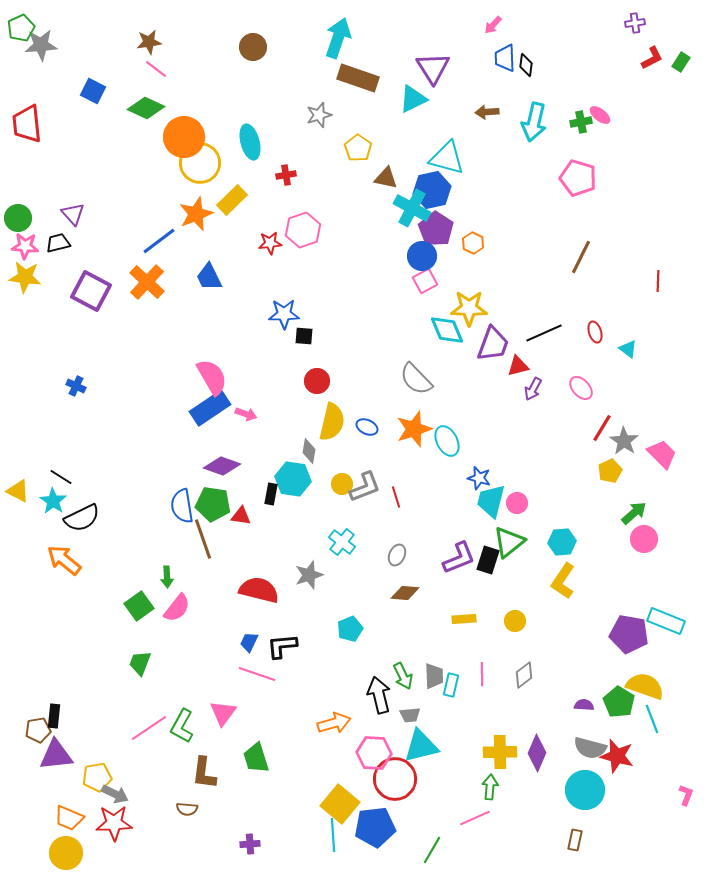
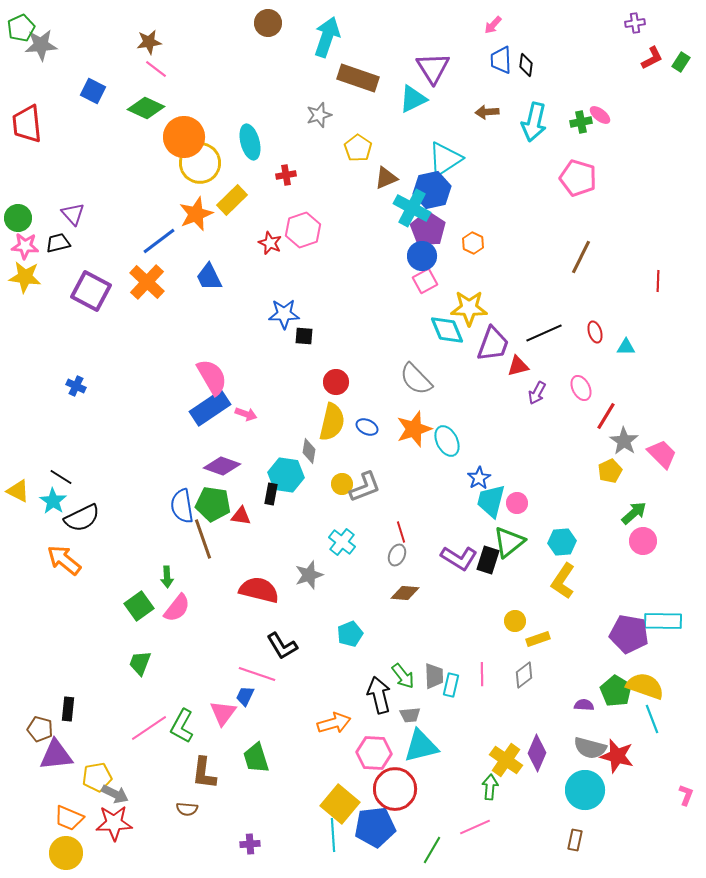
cyan arrow at (338, 38): moved 11 px left, 1 px up
brown circle at (253, 47): moved 15 px right, 24 px up
blue trapezoid at (505, 58): moved 4 px left, 2 px down
cyan triangle at (447, 158): moved 2 px left, 1 px down; rotated 48 degrees counterclockwise
brown triangle at (386, 178): rotated 35 degrees counterclockwise
purple pentagon at (436, 229): moved 8 px left
red star at (270, 243): rotated 30 degrees clockwise
cyan triangle at (628, 349): moved 2 px left, 2 px up; rotated 36 degrees counterclockwise
red circle at (317, 381): moved 19 px right, 1 px down
pink ellipse at (581, 388): rotated 15 degrees clockwise
purple arrow at (533, 389): moved 4 px right, 4 px down
red line at (602, 428): moved 4 px right, 12 px up
blue star at (479, 478): rotated 25 degrees clockwise
cyan hexagon at (293, 479): moved 7 px left, 4 px up
red line at (396, 497): moved 5 px right, 35 px down
pink circle at (644, 539): moved 1 px left, 2 px down
purple L-shape at (459, 558): rotated 54 degrees clockwise
yellow rectangle at (464, 619): moved 74 px right, 20 px down; rotated 15 degrees counterclockwise
cyan rectangle at (666, 621): moved 3 px left; rotated 21 degrees counterclockwise
cyan pentagon at (350, 629): moved 5 px down
blue trapezoid at (249, 642): moved 4 px left, 54 px down
black L-shape at (282, 646): rotated 116 degrees counterclockwise
green arrow at (403, 676): rotated 12 degrees counterclockwise
green pentagon at (619, 702): moved 3 px left, 11 px up
black rectangle at (54, 716): moved 14 px right, 7 px up
brown pentagon at (38, 730): moved 2 px right, 1 px up; rotated 25 degrees clockwise
yellow cross at (500, 752): moved 6 px right, 8 px down; rotated 36 degrees clockwise
red circle at (395, 779): moved 10 px down
pink line at (475, 818): moved 9 px down
